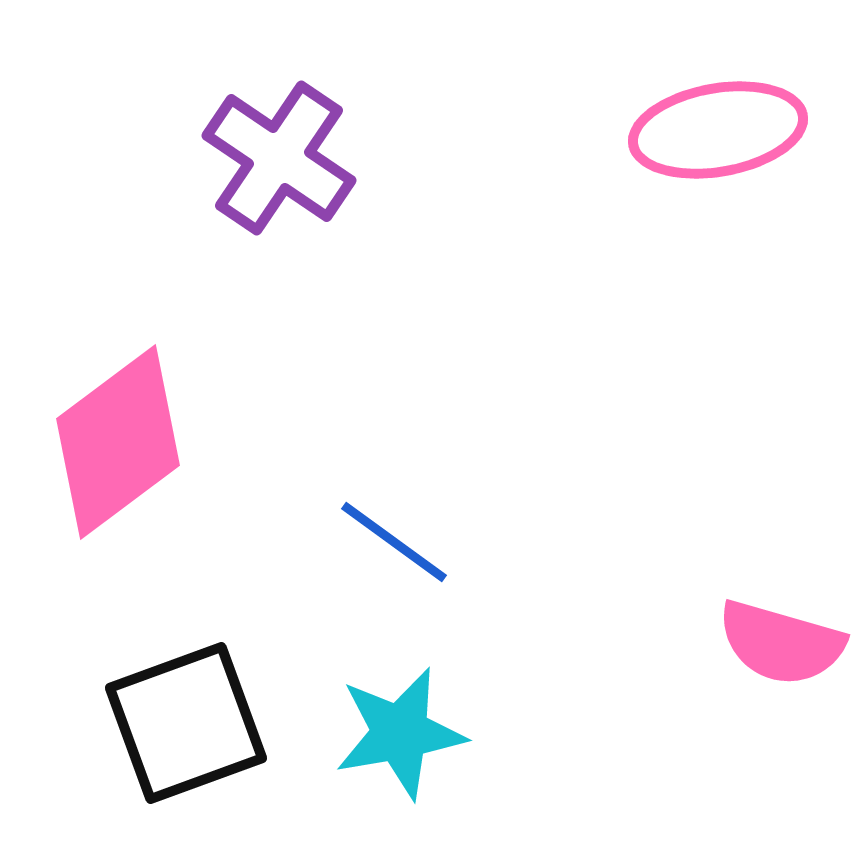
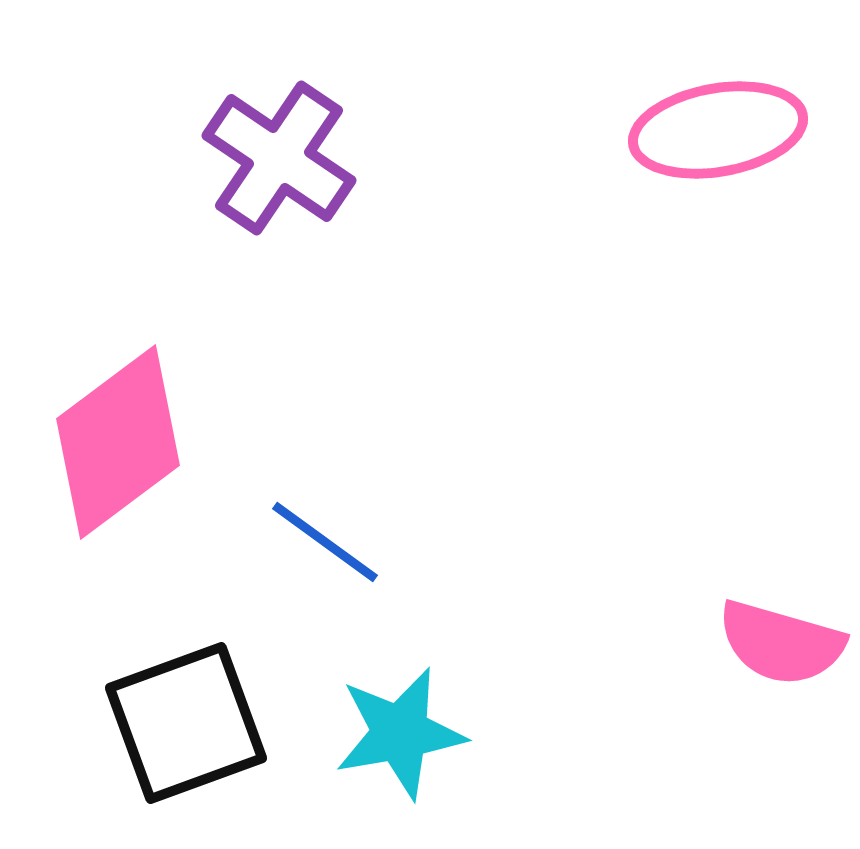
blue line: moved 69 px left
